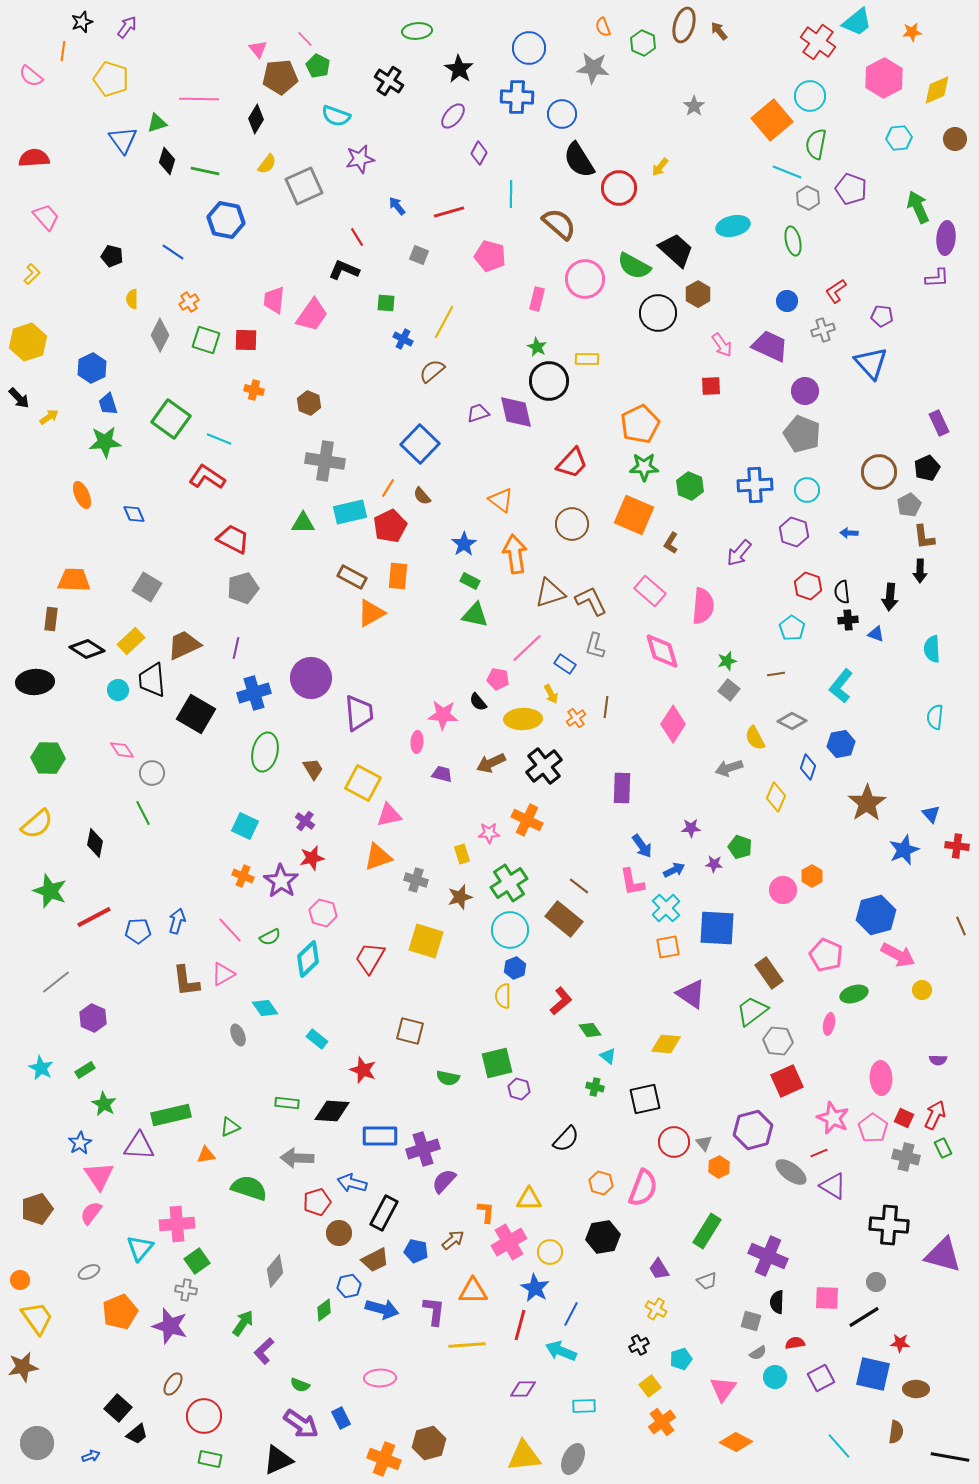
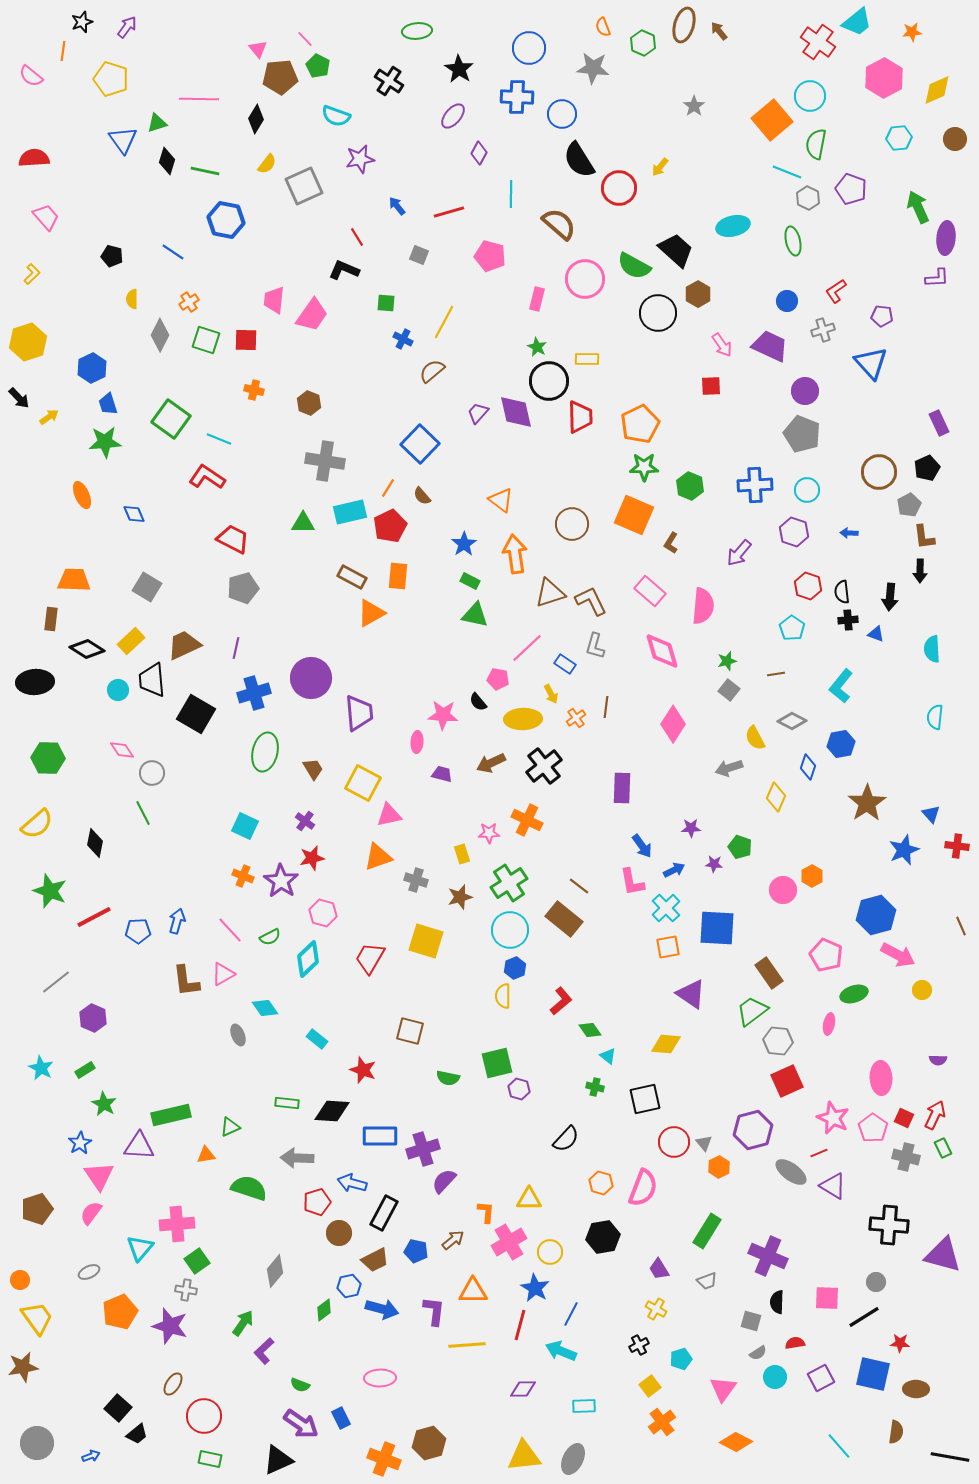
purple trapezoid at (478, 413): rotated 30 degrees counterclockwise
red trapezoid at (572, 463): moved 8 px right, 46 px up; rotated 44 degrees counterclockwise
